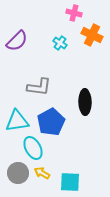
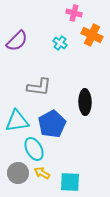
blue pentagon: moved 1 px right, 2 px down
cyan ellipse: moved 1 px right, 1 px down
